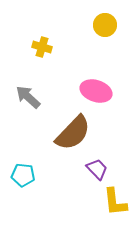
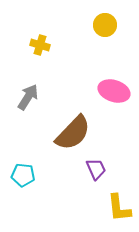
yellow cross: moved 2 px left, 2 px up
pink ellipse: moved 18 px right
gray arrow: rotated 80 degrees clockwise
purple trapezoid: moved 1 px left; rotated 20 degrees clockwise
yellow L-shape: moved 4 px right, 6 px down
